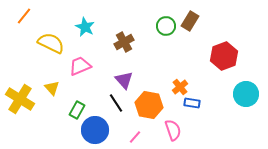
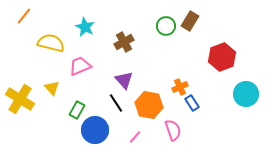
yellow semicircle: rotated 12 degrees counterclockwise
red hexagon: moved 2 px left, 1 px down
orange cross: rotated 14 degrees clockwise
blue rectangle: rotated 49 degrees clockwise
